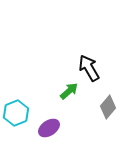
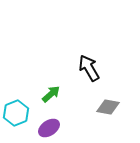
green arrow: moved 18 px left, 3 px down
gray diamond: rotated 60 degrees clockwise
